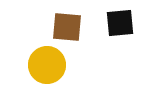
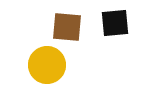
black square: moved 5 px left
